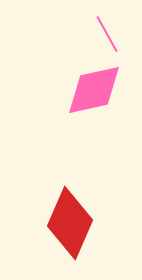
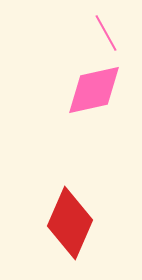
pink line: moved 1 px left, 1 px up
